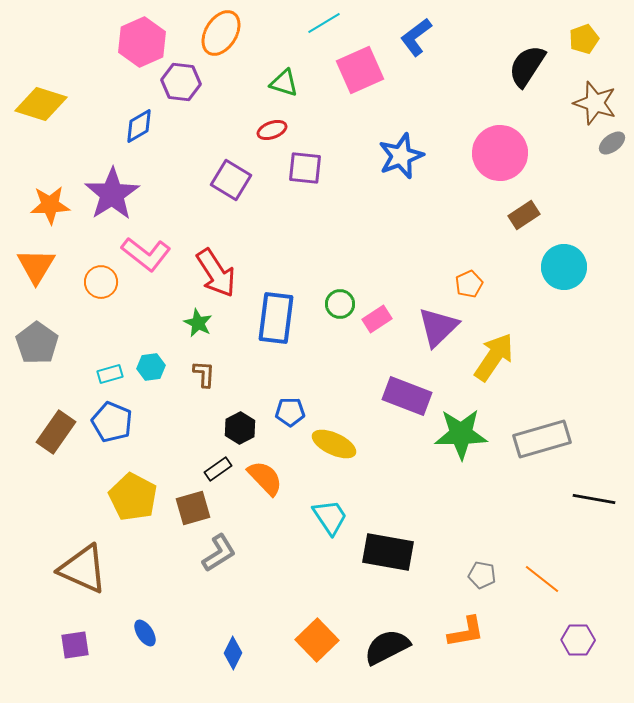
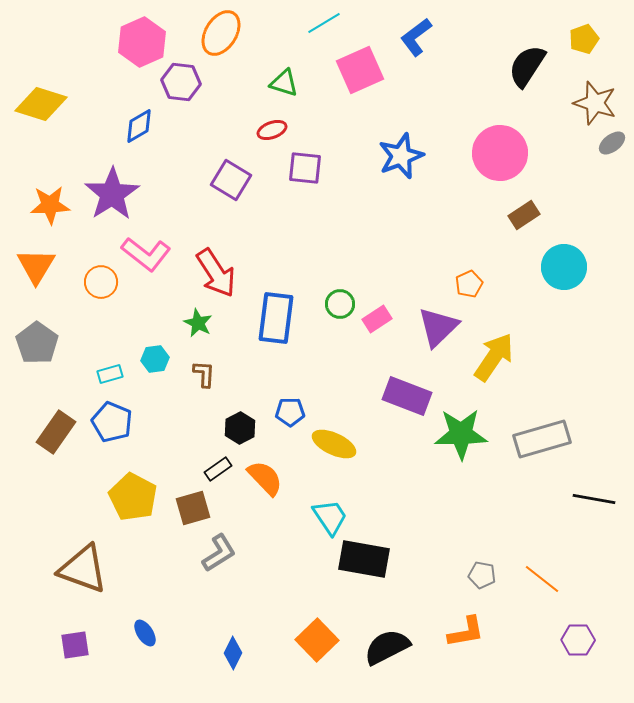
cyan hexagon at (151, 367): moved 4 px right, 8 px up
black rectangle at (388, 552): moved 24 px left, 7 px down
brown triangle at (83, 569): rotated 4 degrees counterclockwise
